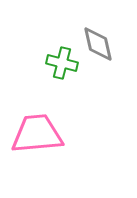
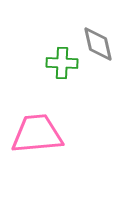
green cross: rotated 12 degrees counterclockwise
